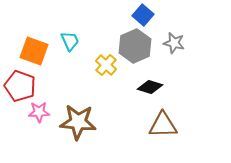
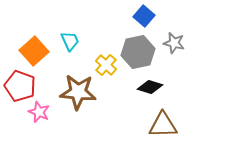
blue square: moved 1 px right, 1 px down
gray hexagon: moved 3 px right, 6 px down; rotated 12 degrees clockwise
orange square: rotated 28 degrees clockwise
pink star: rotated 25 degrees clockwise
brown star: moved 30 px up
